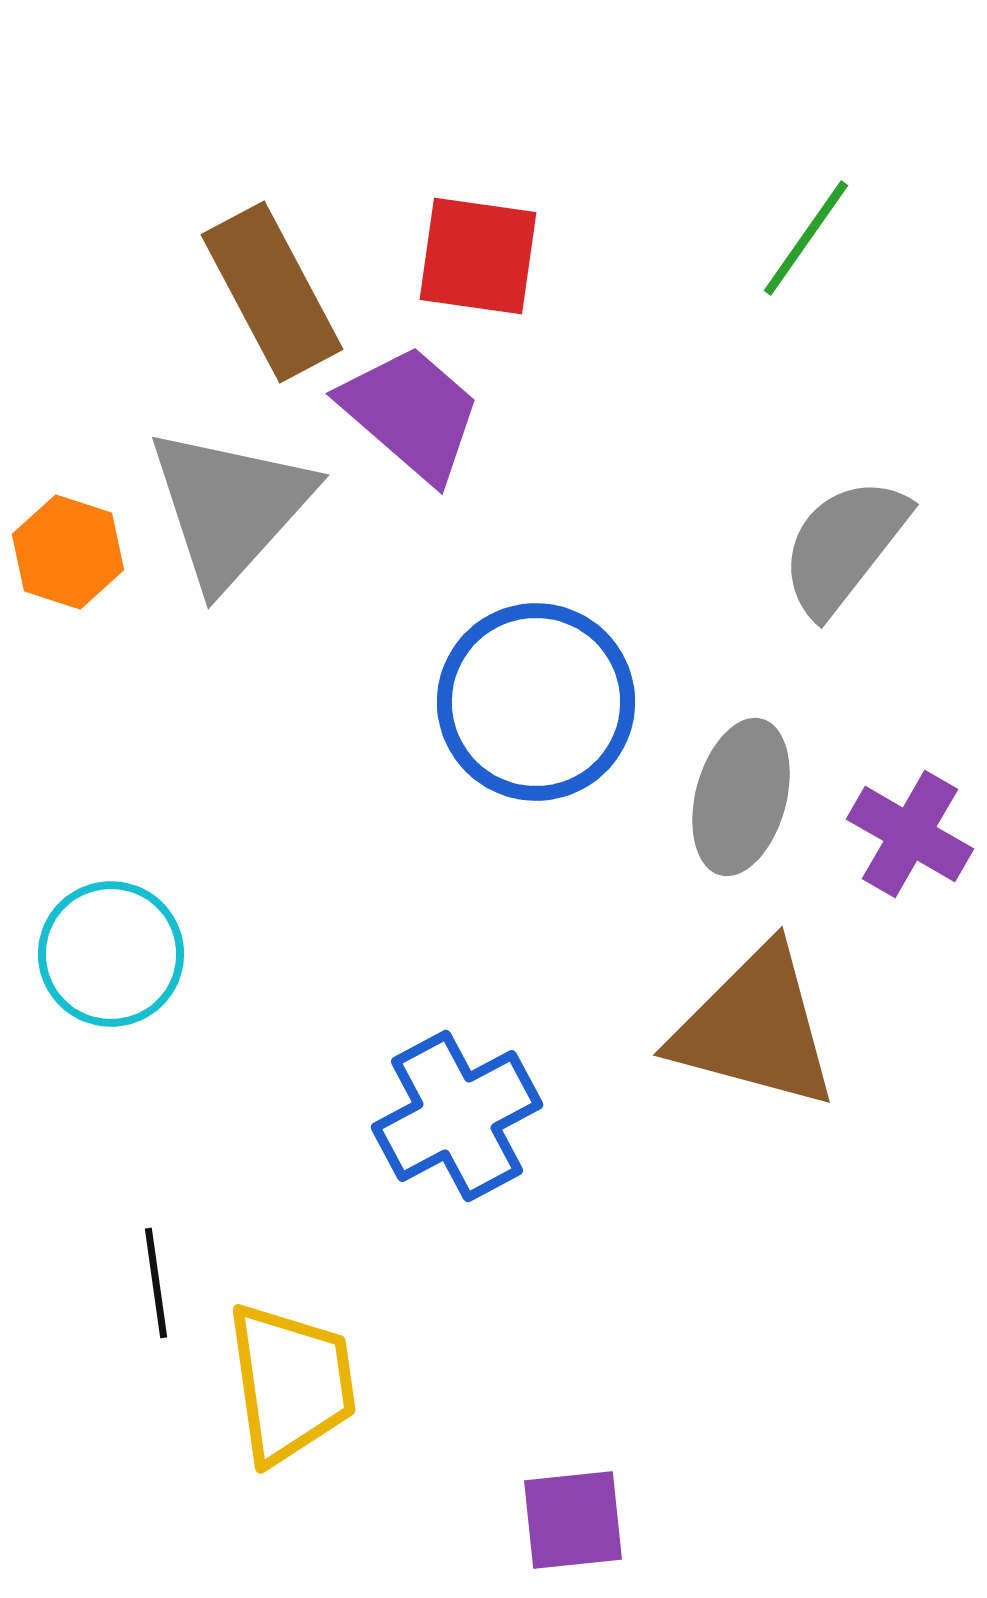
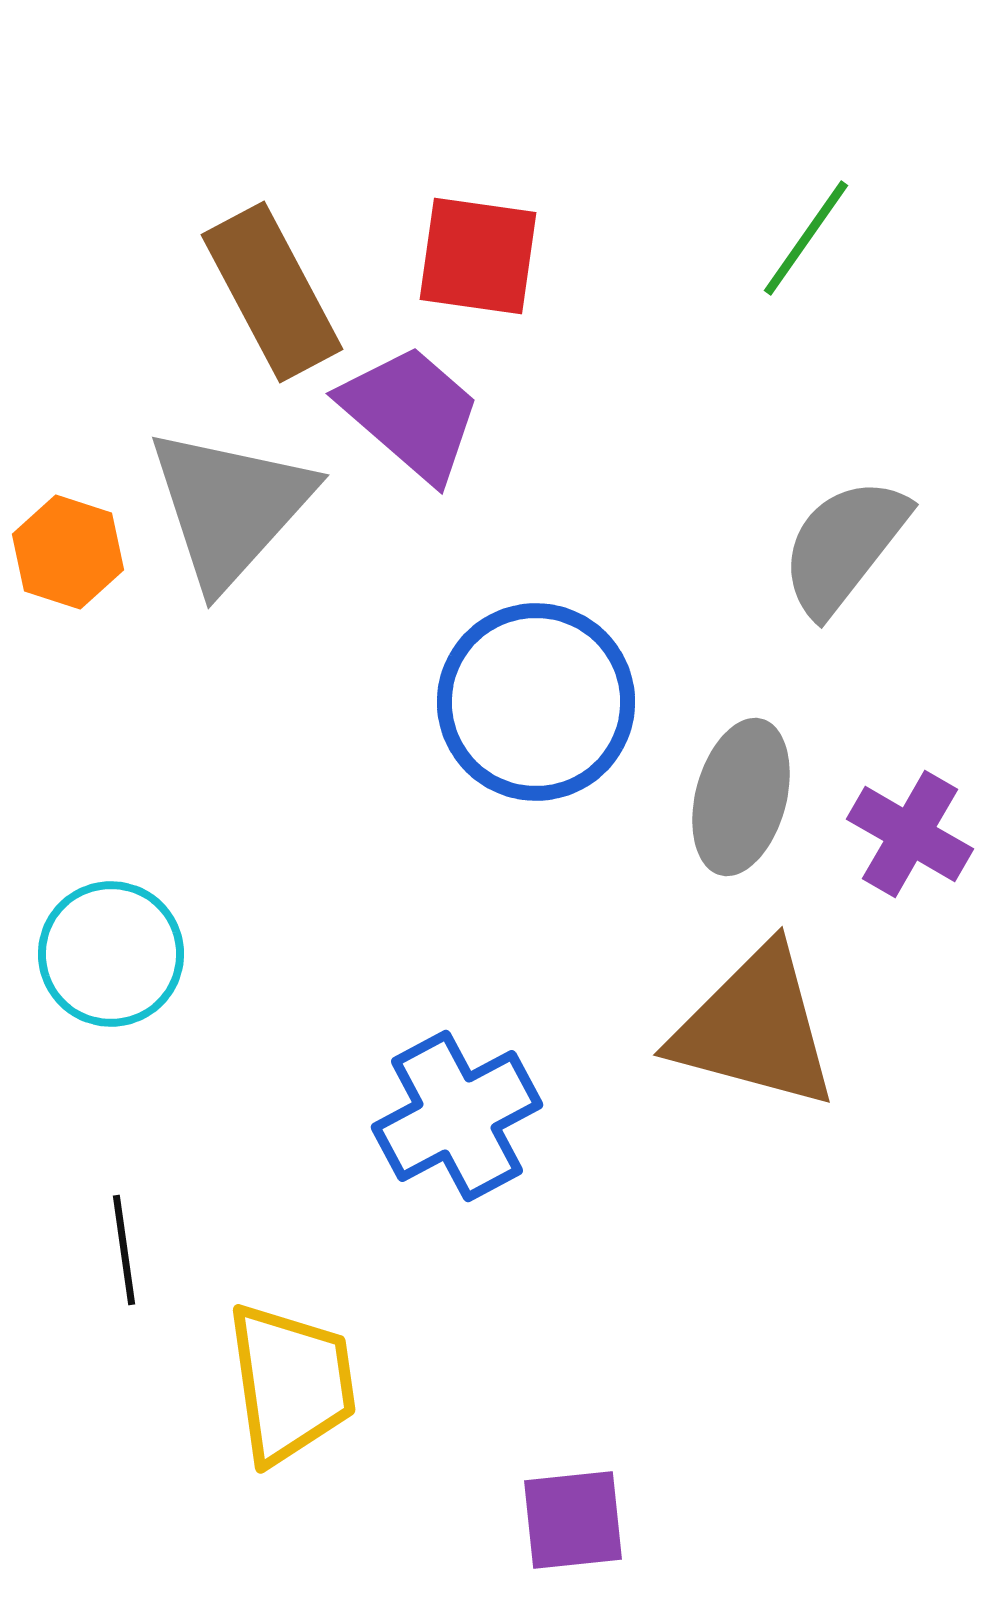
black line: moved 32 px left, 33 px up
